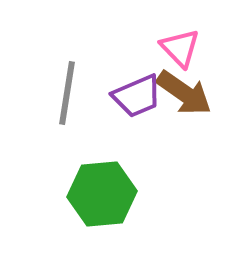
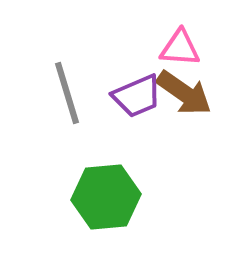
pink triangle: rotated 42 degrees counterclockwise
gray line: rotated 26 degrees counterclockwise
green hexagon: moved 4 px right, 3 px down
